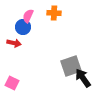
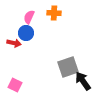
pink semicircle: moved 1 px right, 1 px down
blue circle: moved 3 px right, 6 px down
gray square: moved 3 px left, 1 px down
black arrow: moved 3 px down
pink square: moved 3 px right, 2 px down
